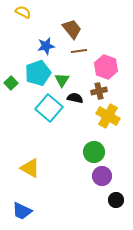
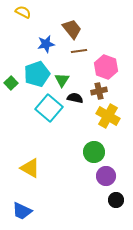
blue star: moved 2 px up
cyan pentagon: moved 1 px left, 1 px down
purple circle: moved 4 px right
